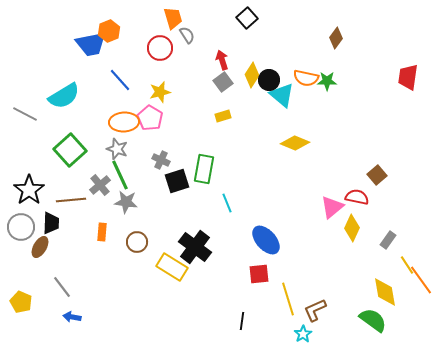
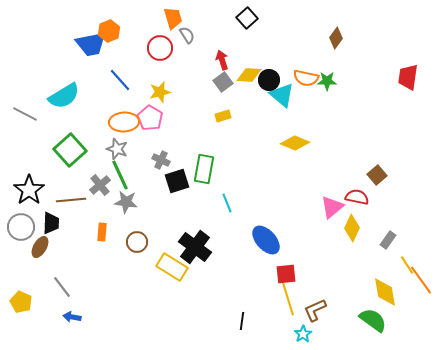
yellow diamond at (252, 75): moved 3 px left; rotated 60 degrees clockwise
red square at (259, 274): moved 27 px right
